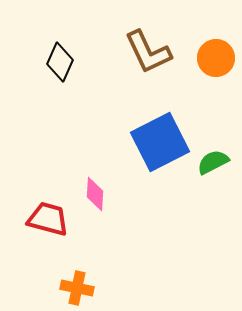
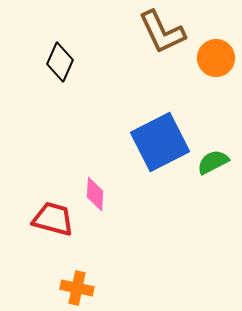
brown L-shape: moved 14 px right, 20 px up
red trapezoid: moved 5 px right
